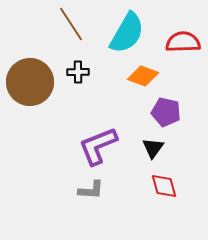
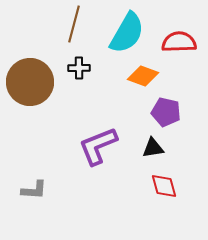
brown line: moved 3 px right; rotated 48 degrees clockwise
red semicircle: moved 4 px left
black cross: moved 1 px right, 4 px up
black triangle: rotated 45 degrees clockwise
gray L-shape: moved 57 px left
